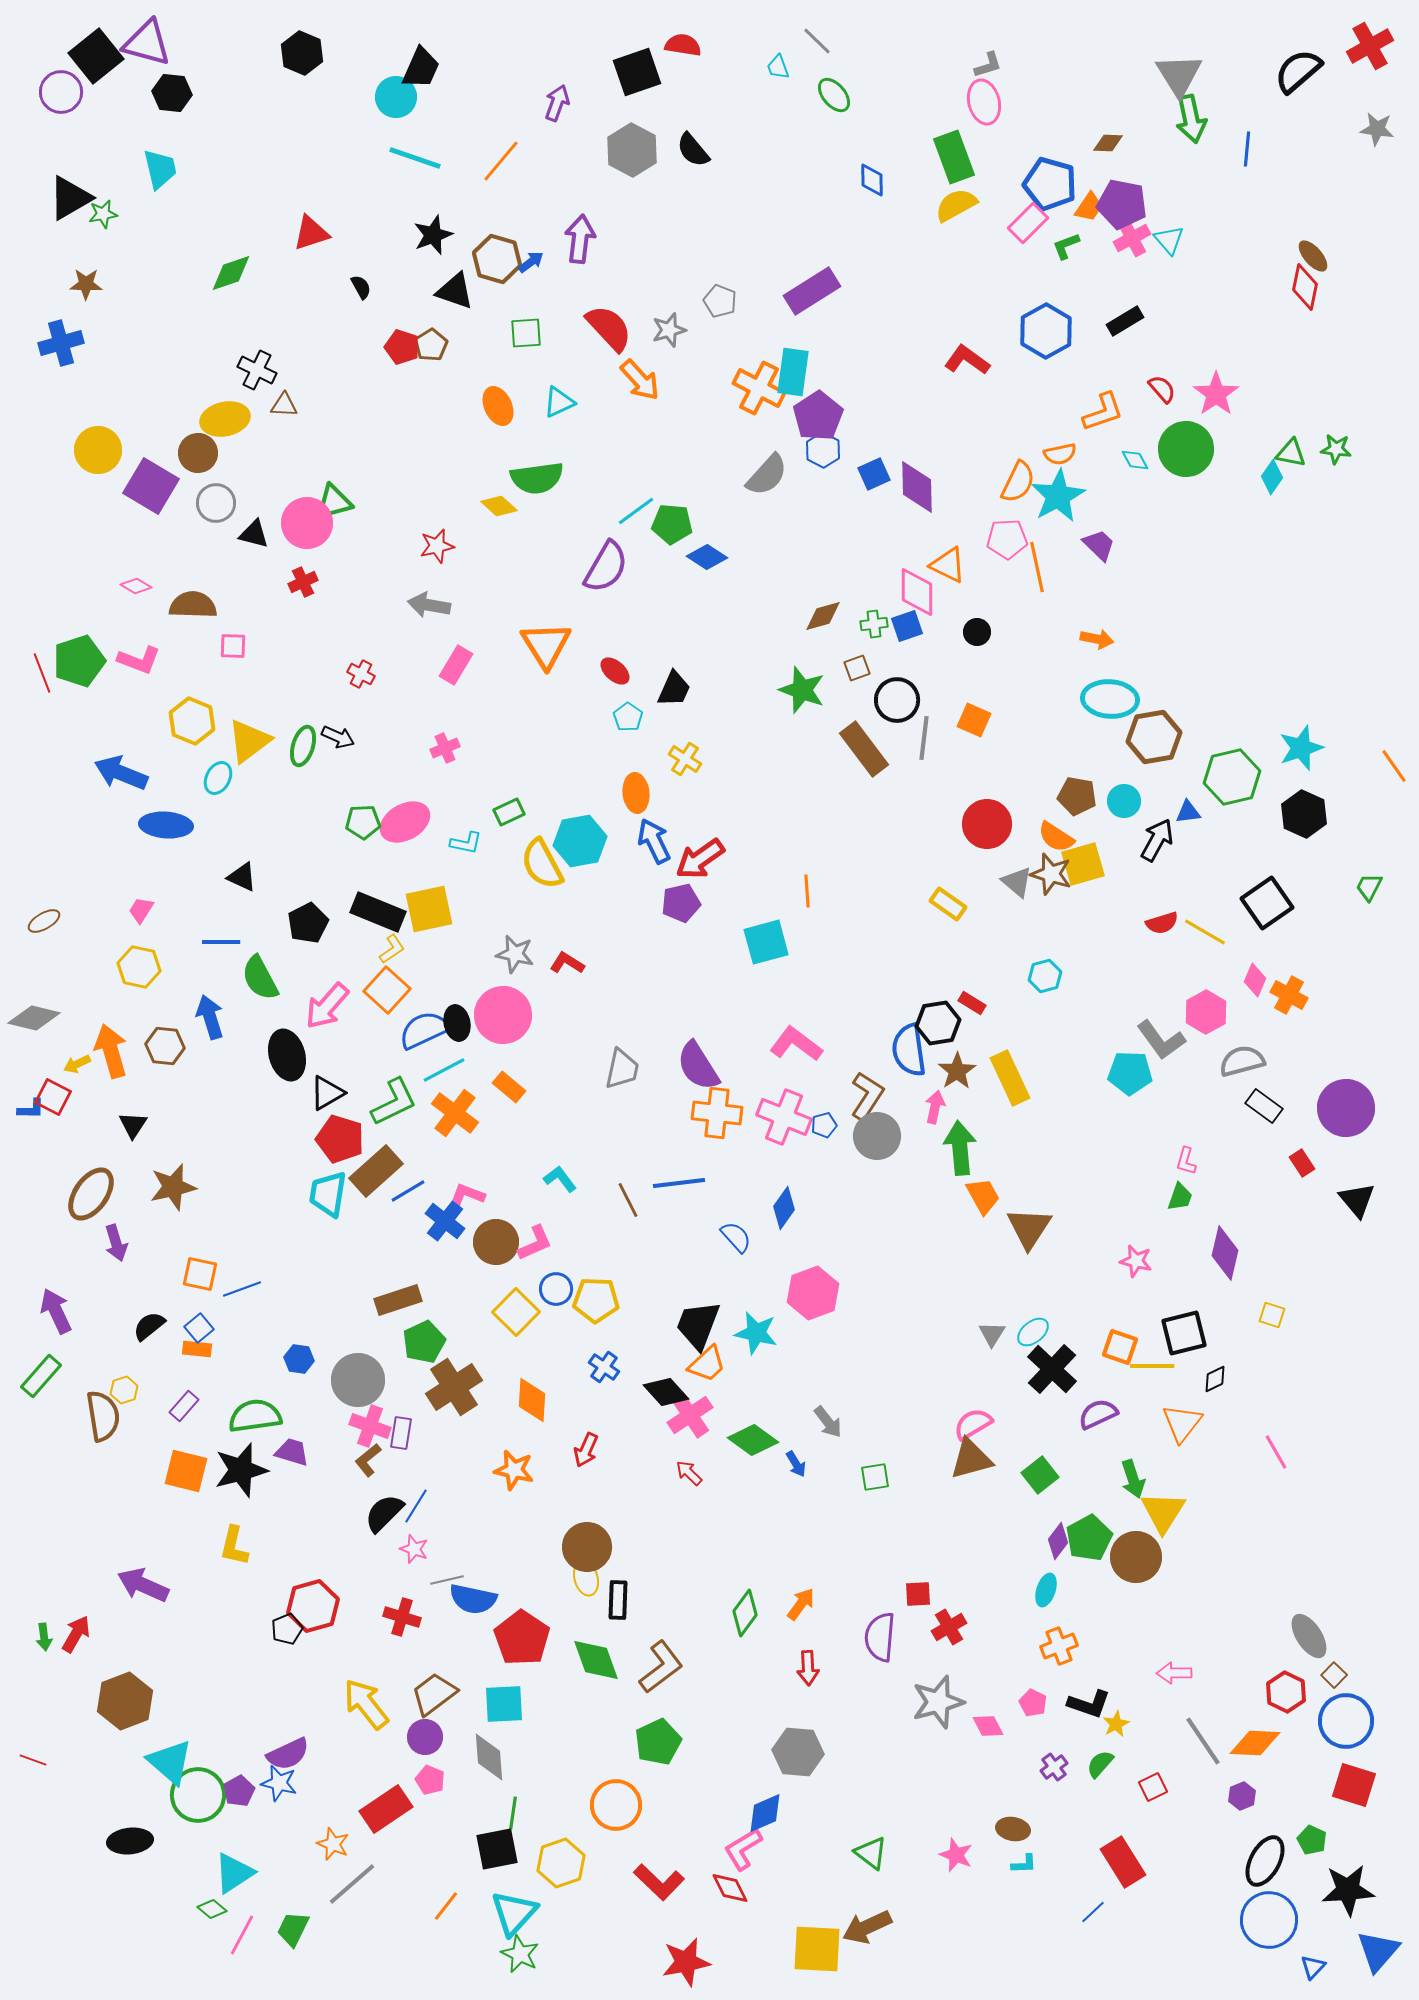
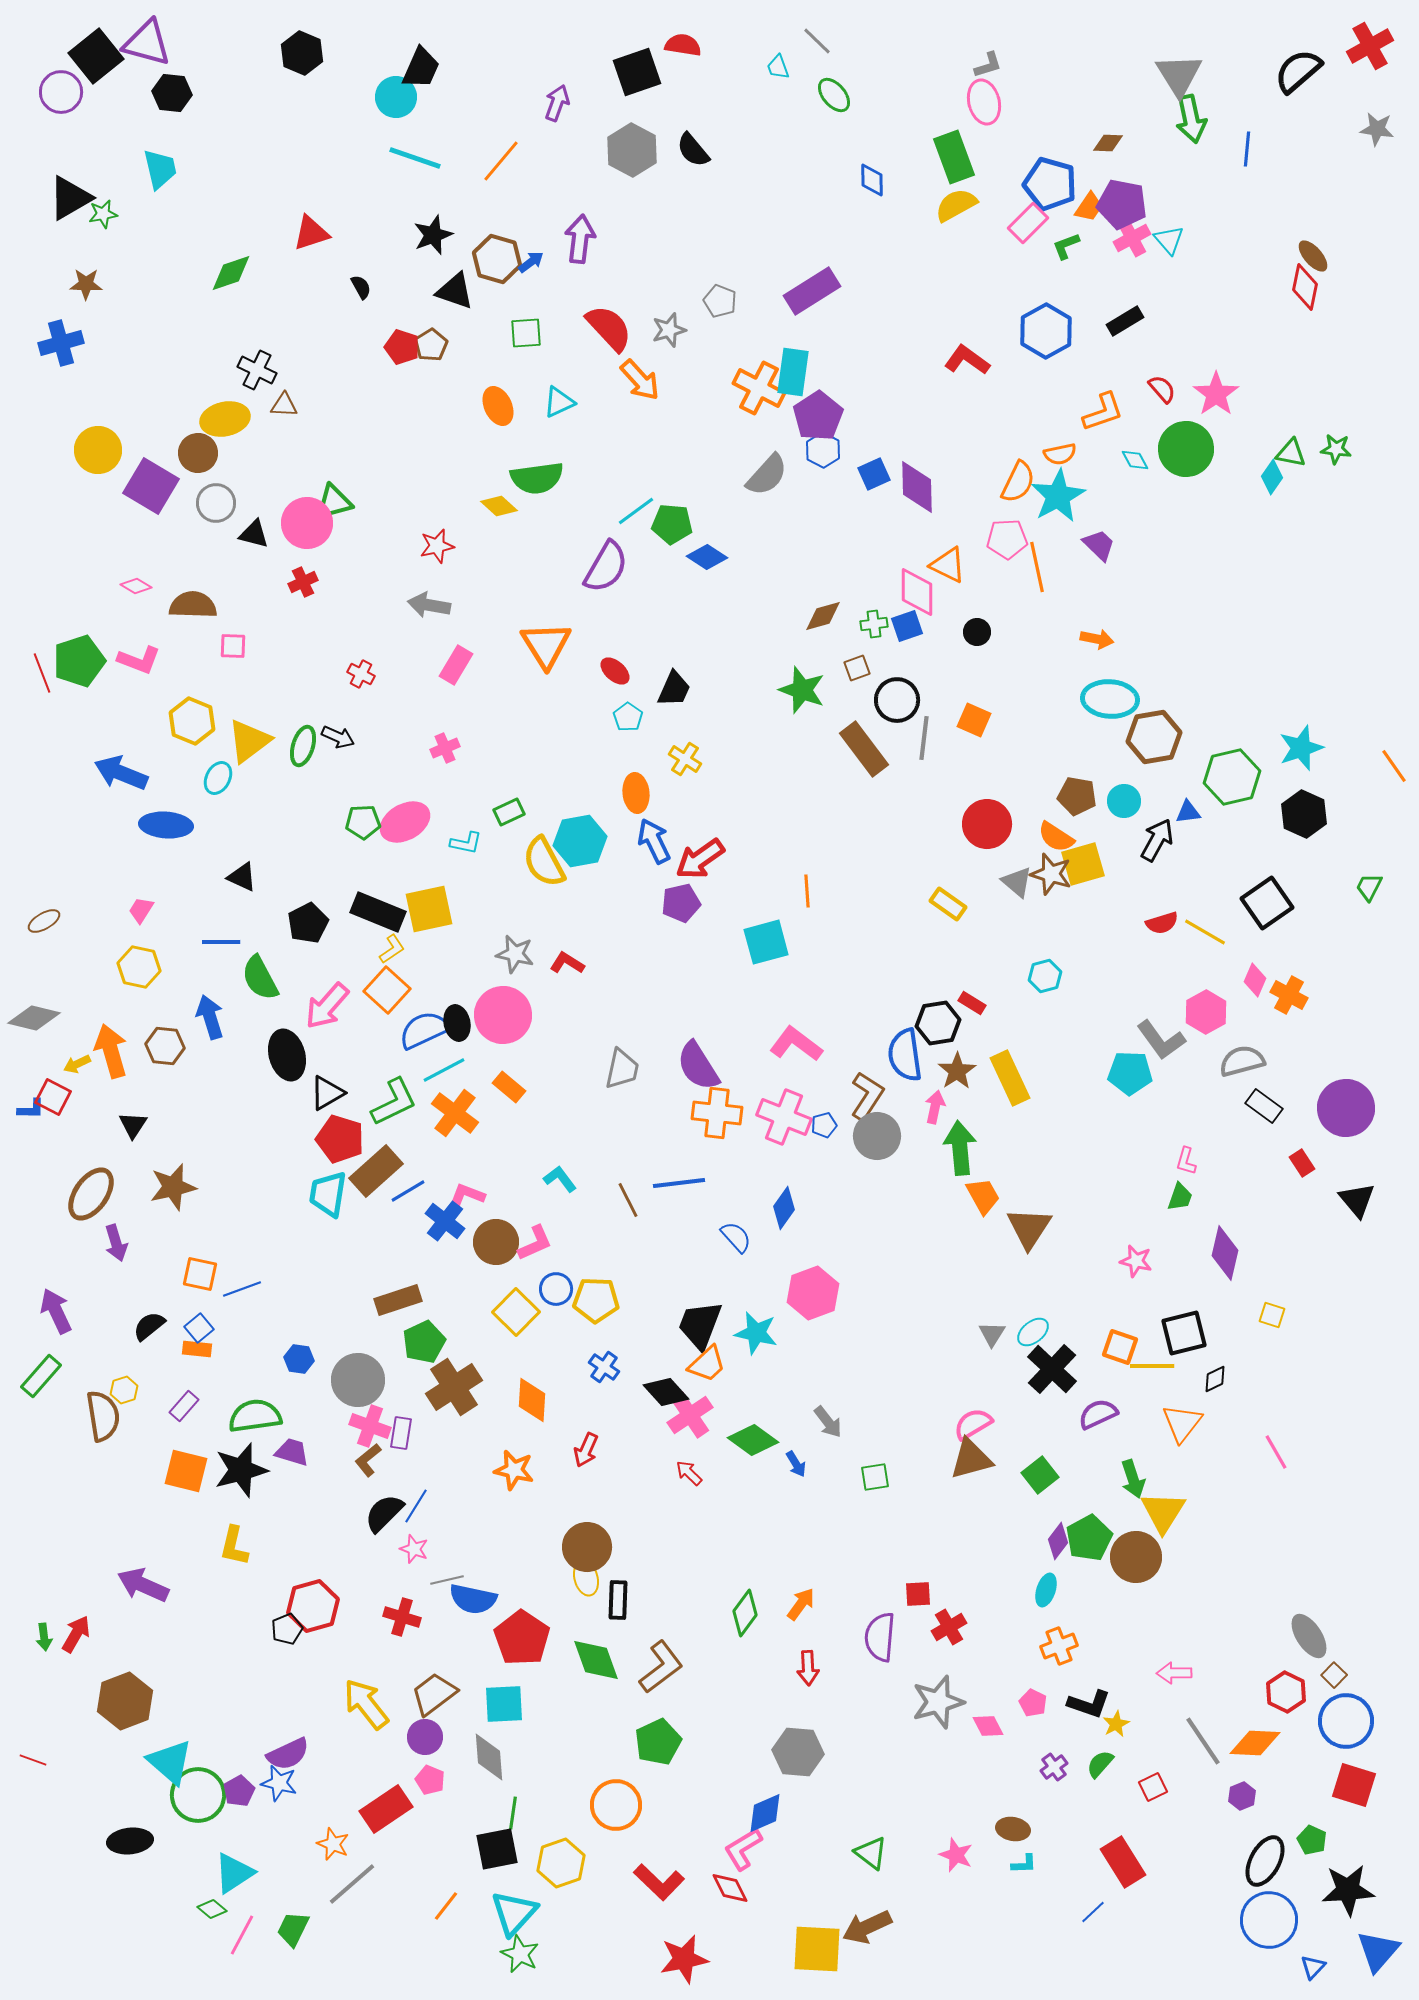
yellow semicircle at (542, 864): moved 2 px right, 2 px up
blue semicircle at (909, 1050): moved 4 px left, 5 px down
black trapezoid at (698, 1325): moved 2 px right
red star at (686, 1962): moved 2 px left, 3 px up
